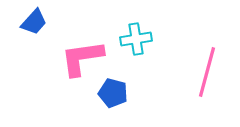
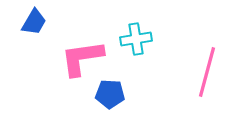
blue trapezoid: rotated 12 degrees counterclockwise
blue pentagon: moved 3 px left, 1 px down; rotated 12 degrees counterclockwise
